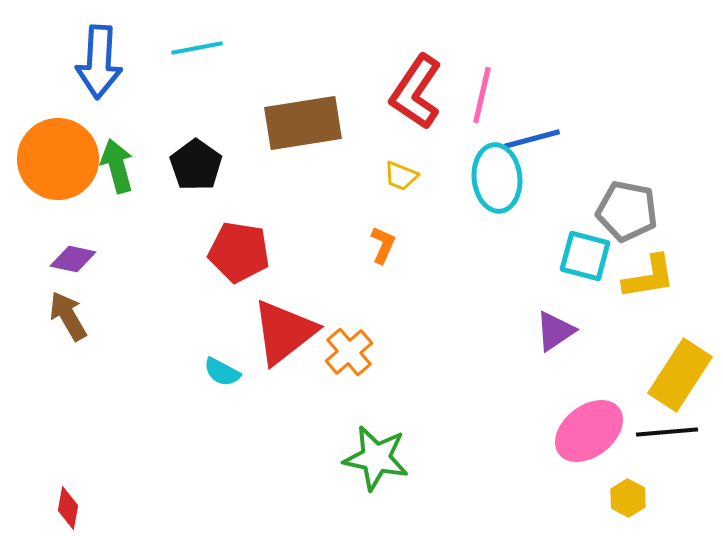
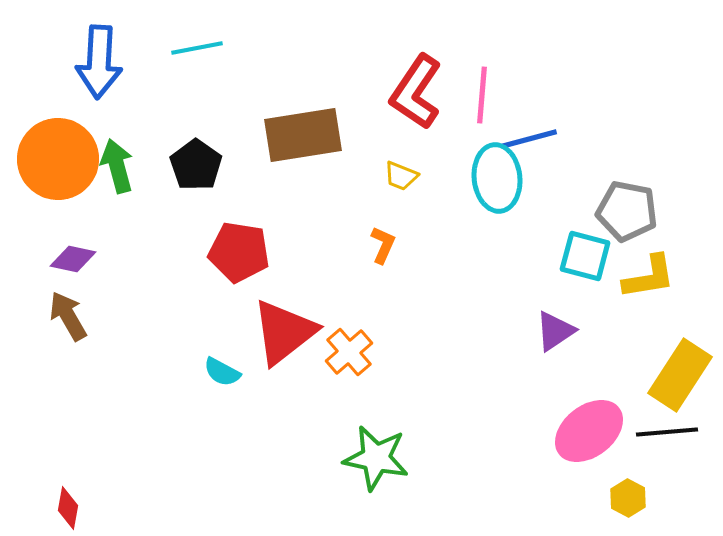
pink line: rotated 8 degrees counterclockwise
brown rectangle: moved 12 px down
blue line: moved 3 px left
